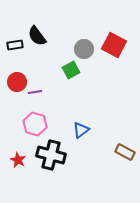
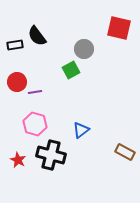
red square: moved 5 px right, 17 px up; rotated 15 degrees counterclockwise
